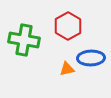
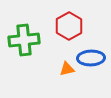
red hexagon: moved 1 px right
green cross: rotated 16 degrees counterclockwise
